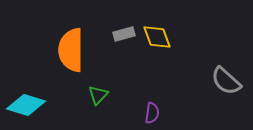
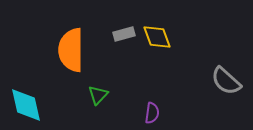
cyan diamond: rotated 60 degrees clockwise
